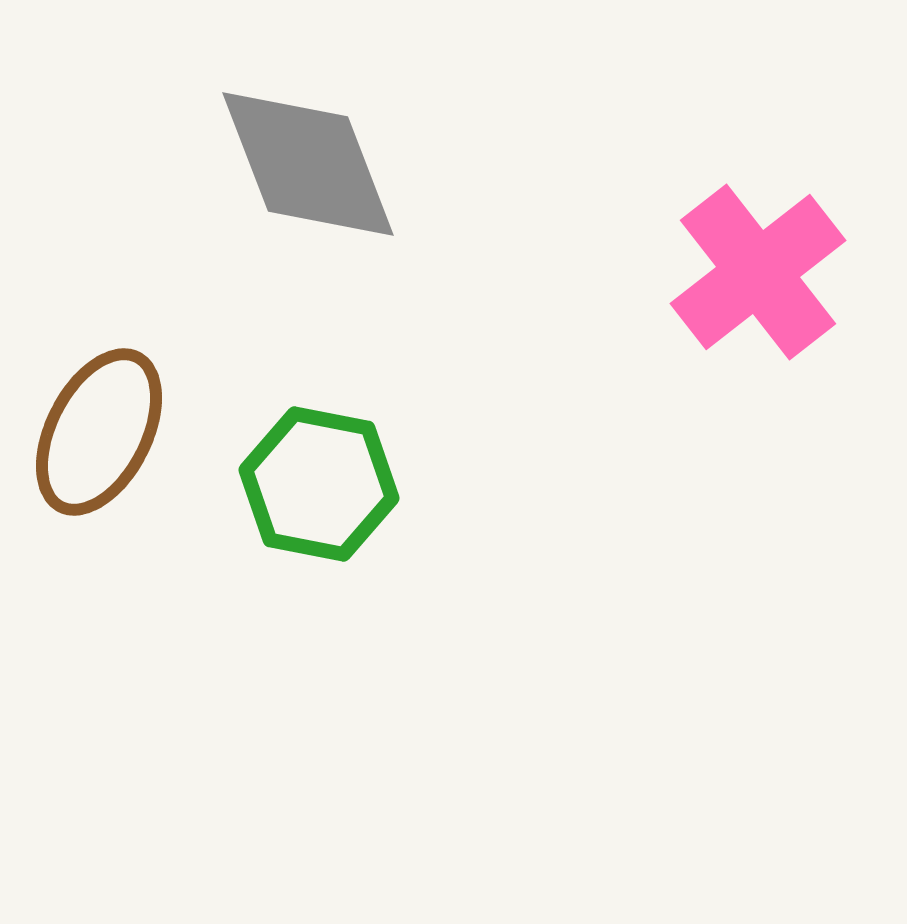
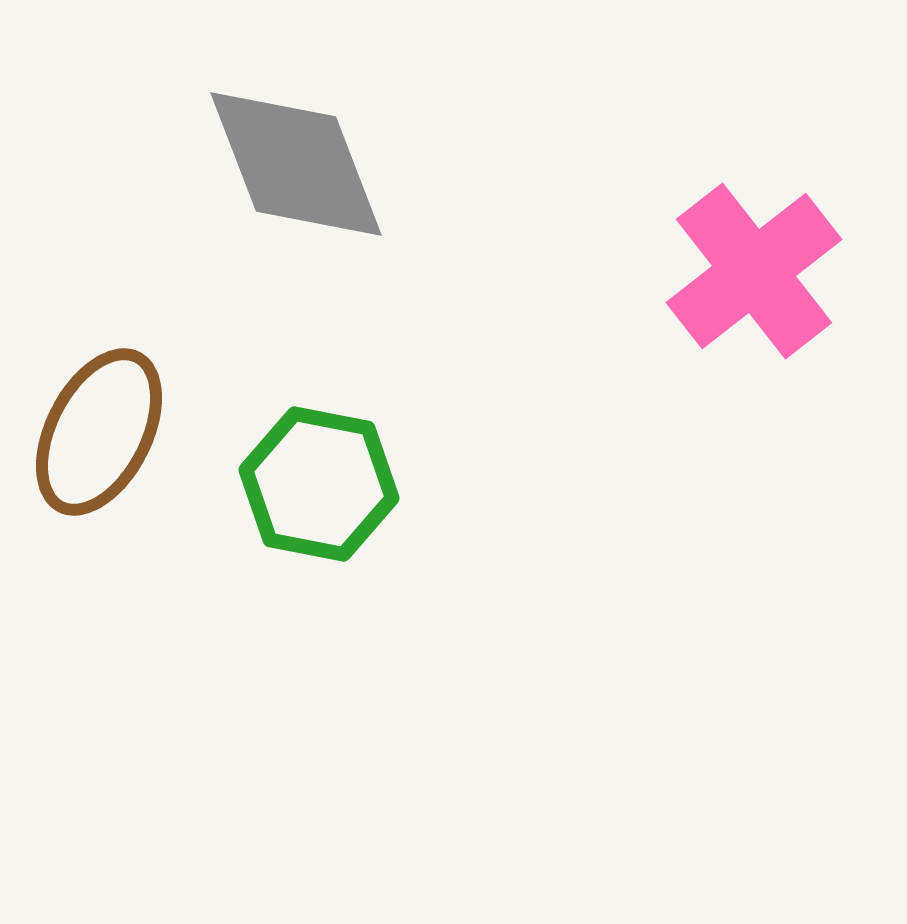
gray diamond: moved 12 px left
pink cross: moved 4 px left, 1 px up
